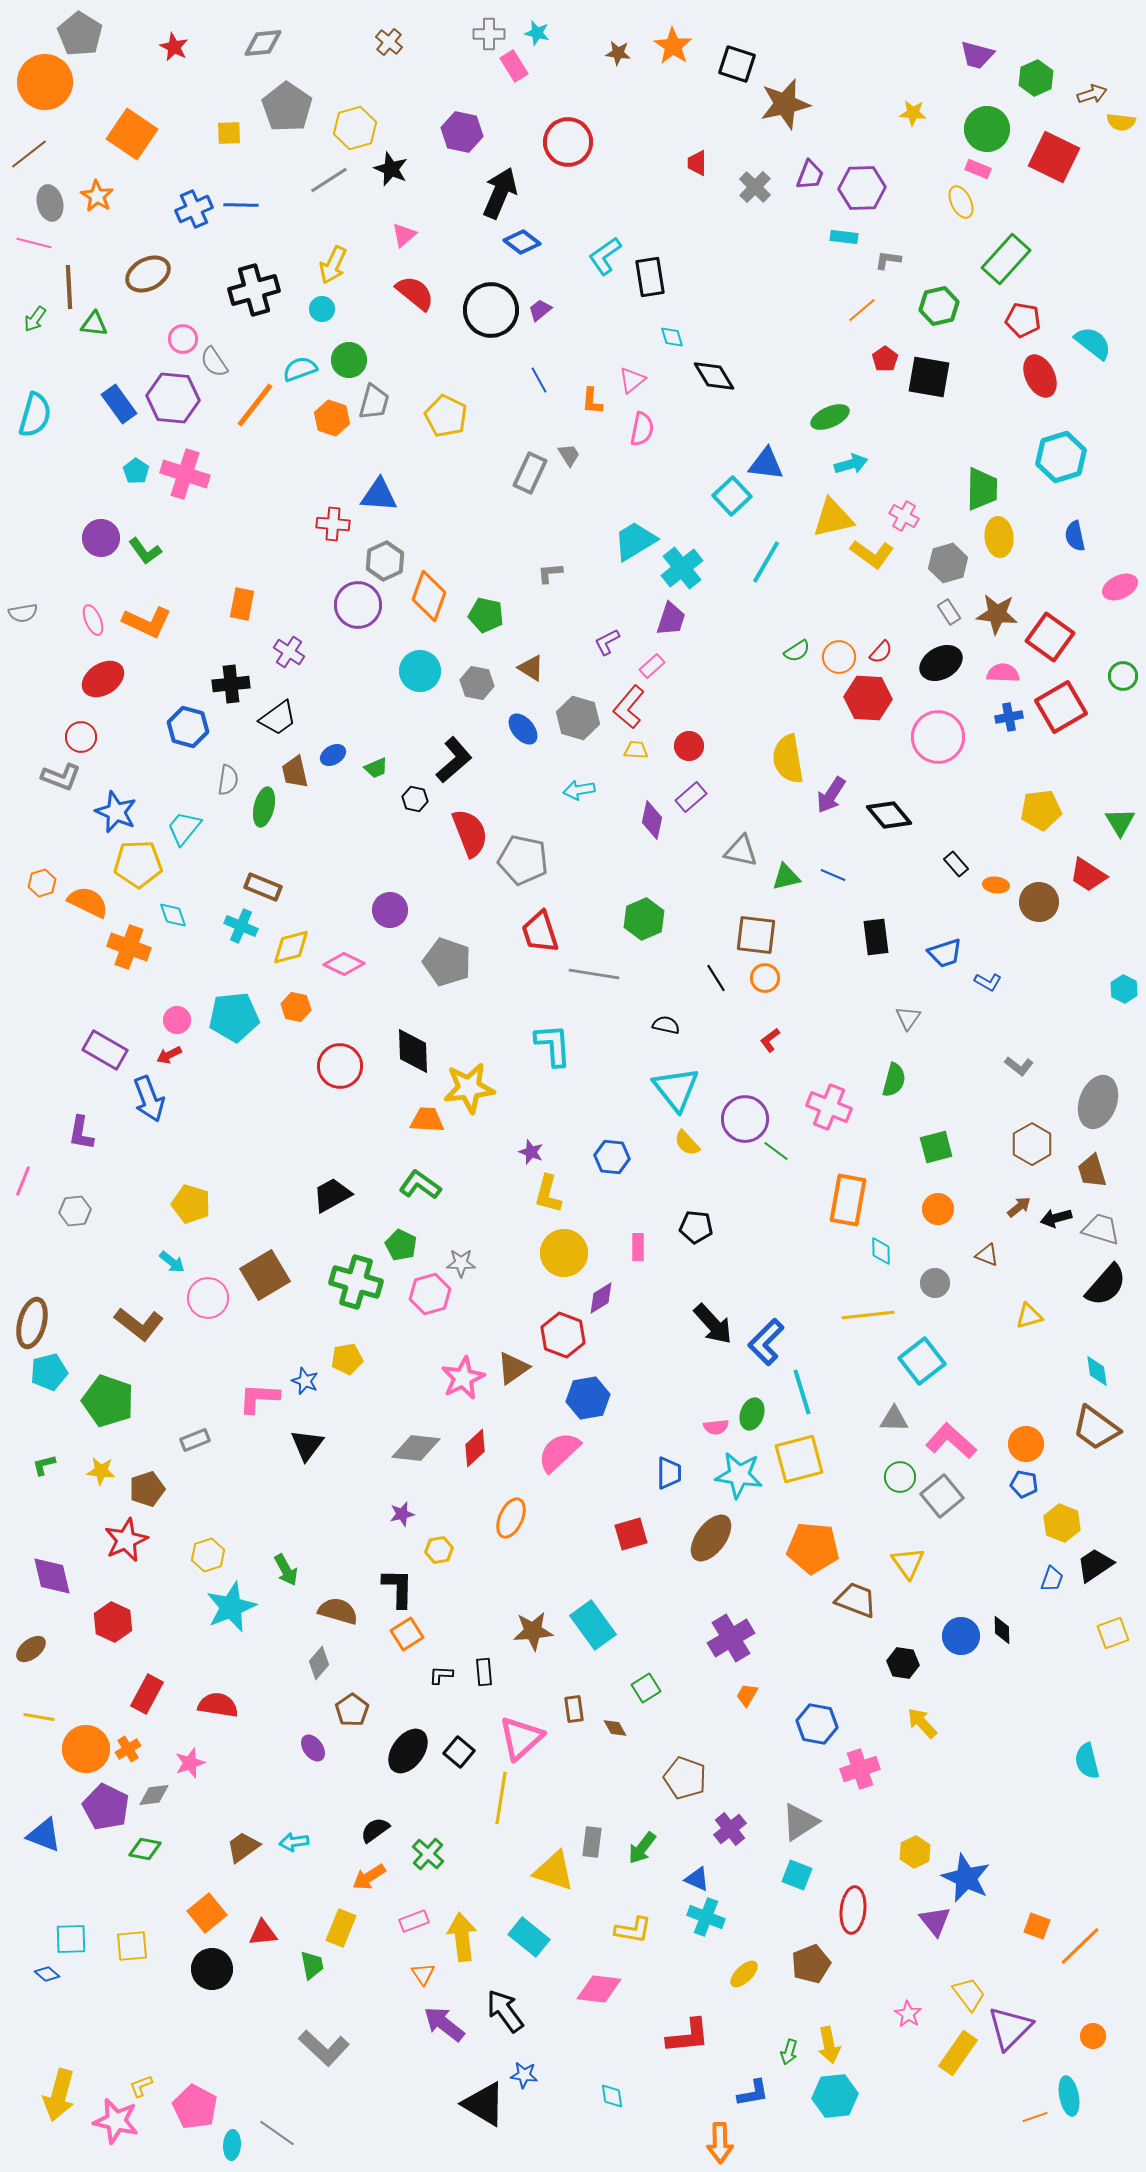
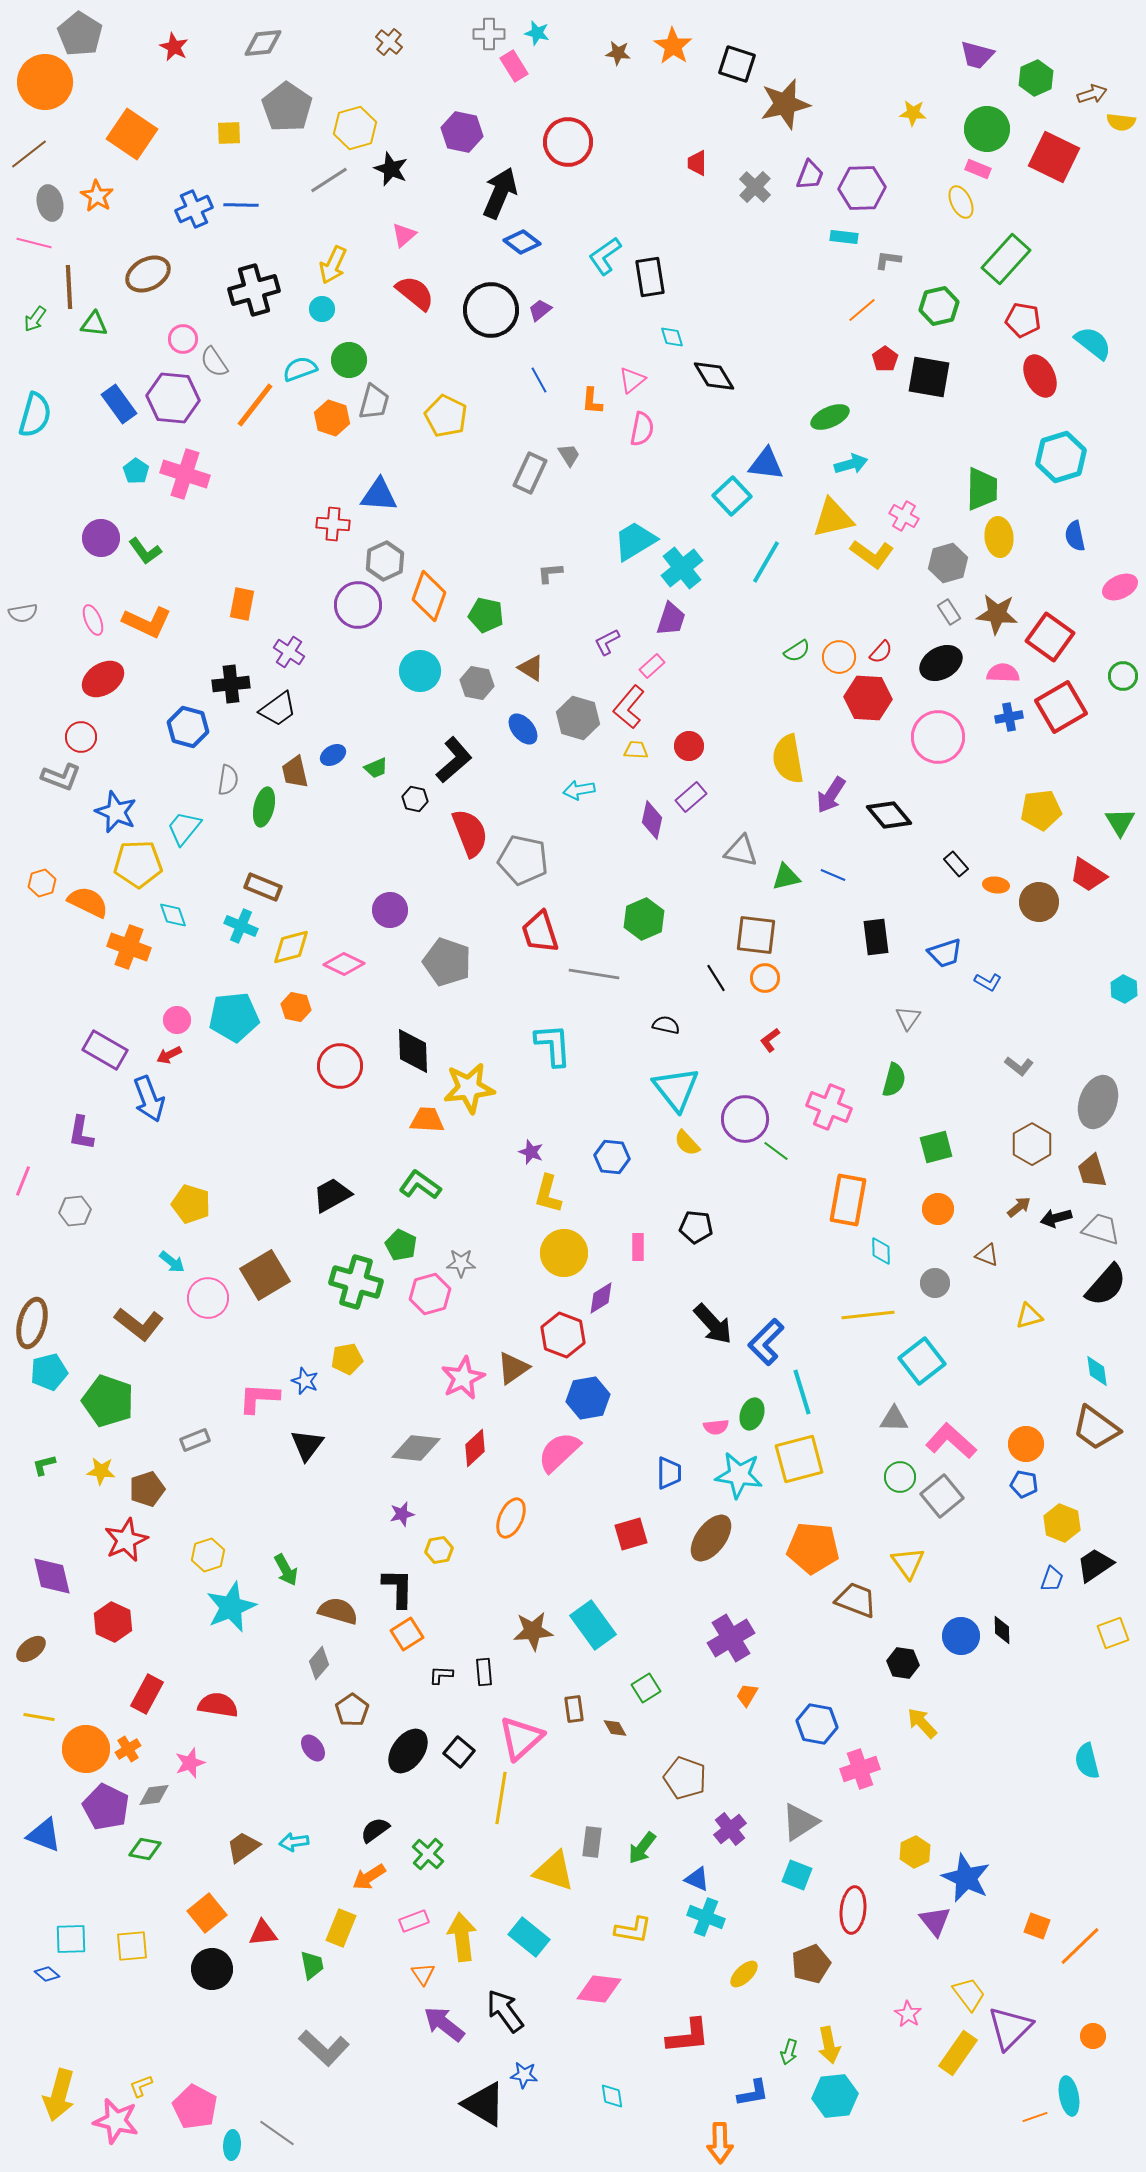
black trapezoid at (278, 718): moved 9 px up
